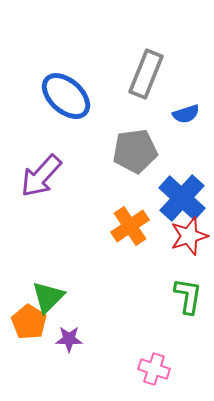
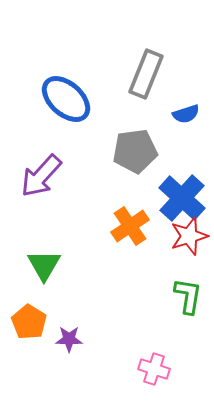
blue ellipse: moved 3 px down
green triangle: moved 4 px left, 32 px up; rotated 15 degrees counterclockwise
